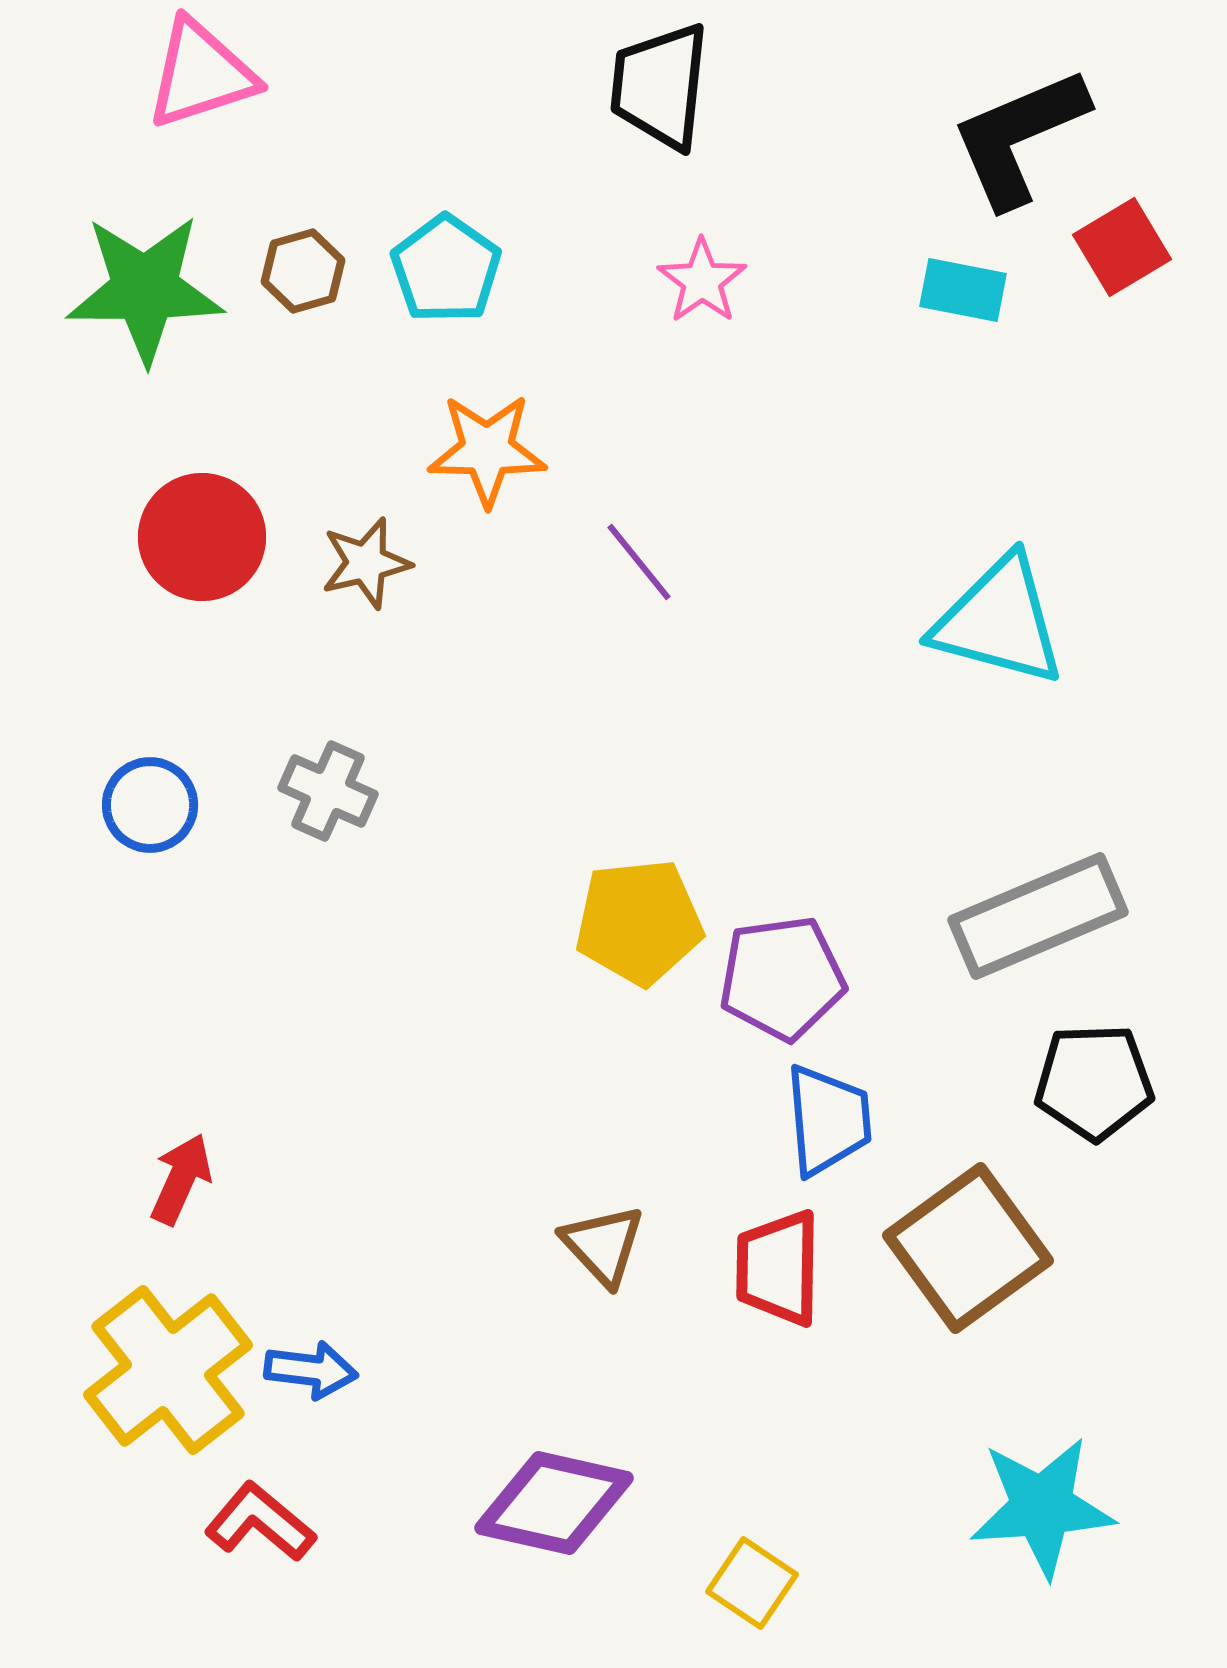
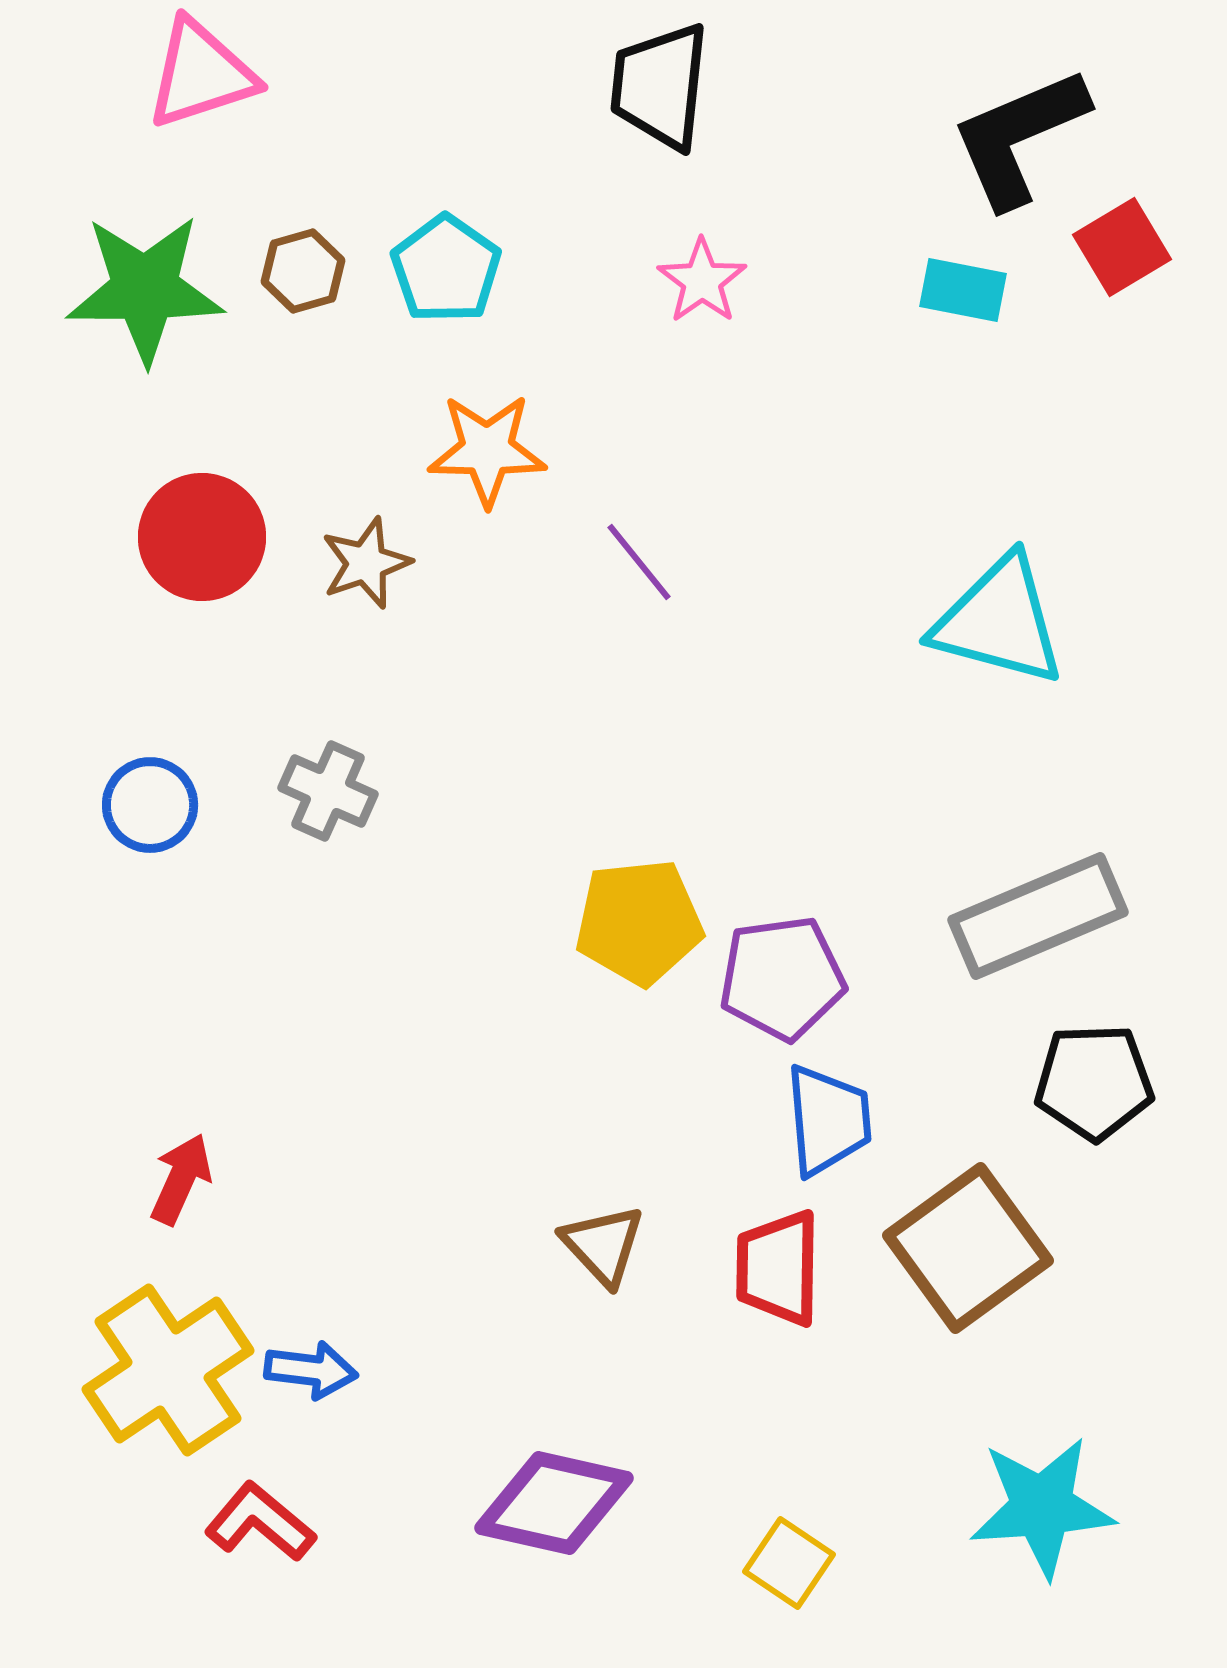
brown star: rotated 6 degrees counterclockwise
yellow cross: rotated 4 degrees clockwise
yellow square: moved 37 px right, 20 px up
